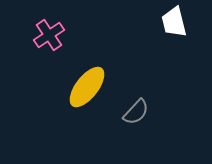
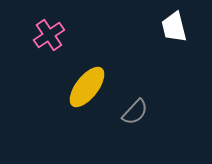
white trapezoid: moved 5 px down
gray semicircle: moved 1 px left
